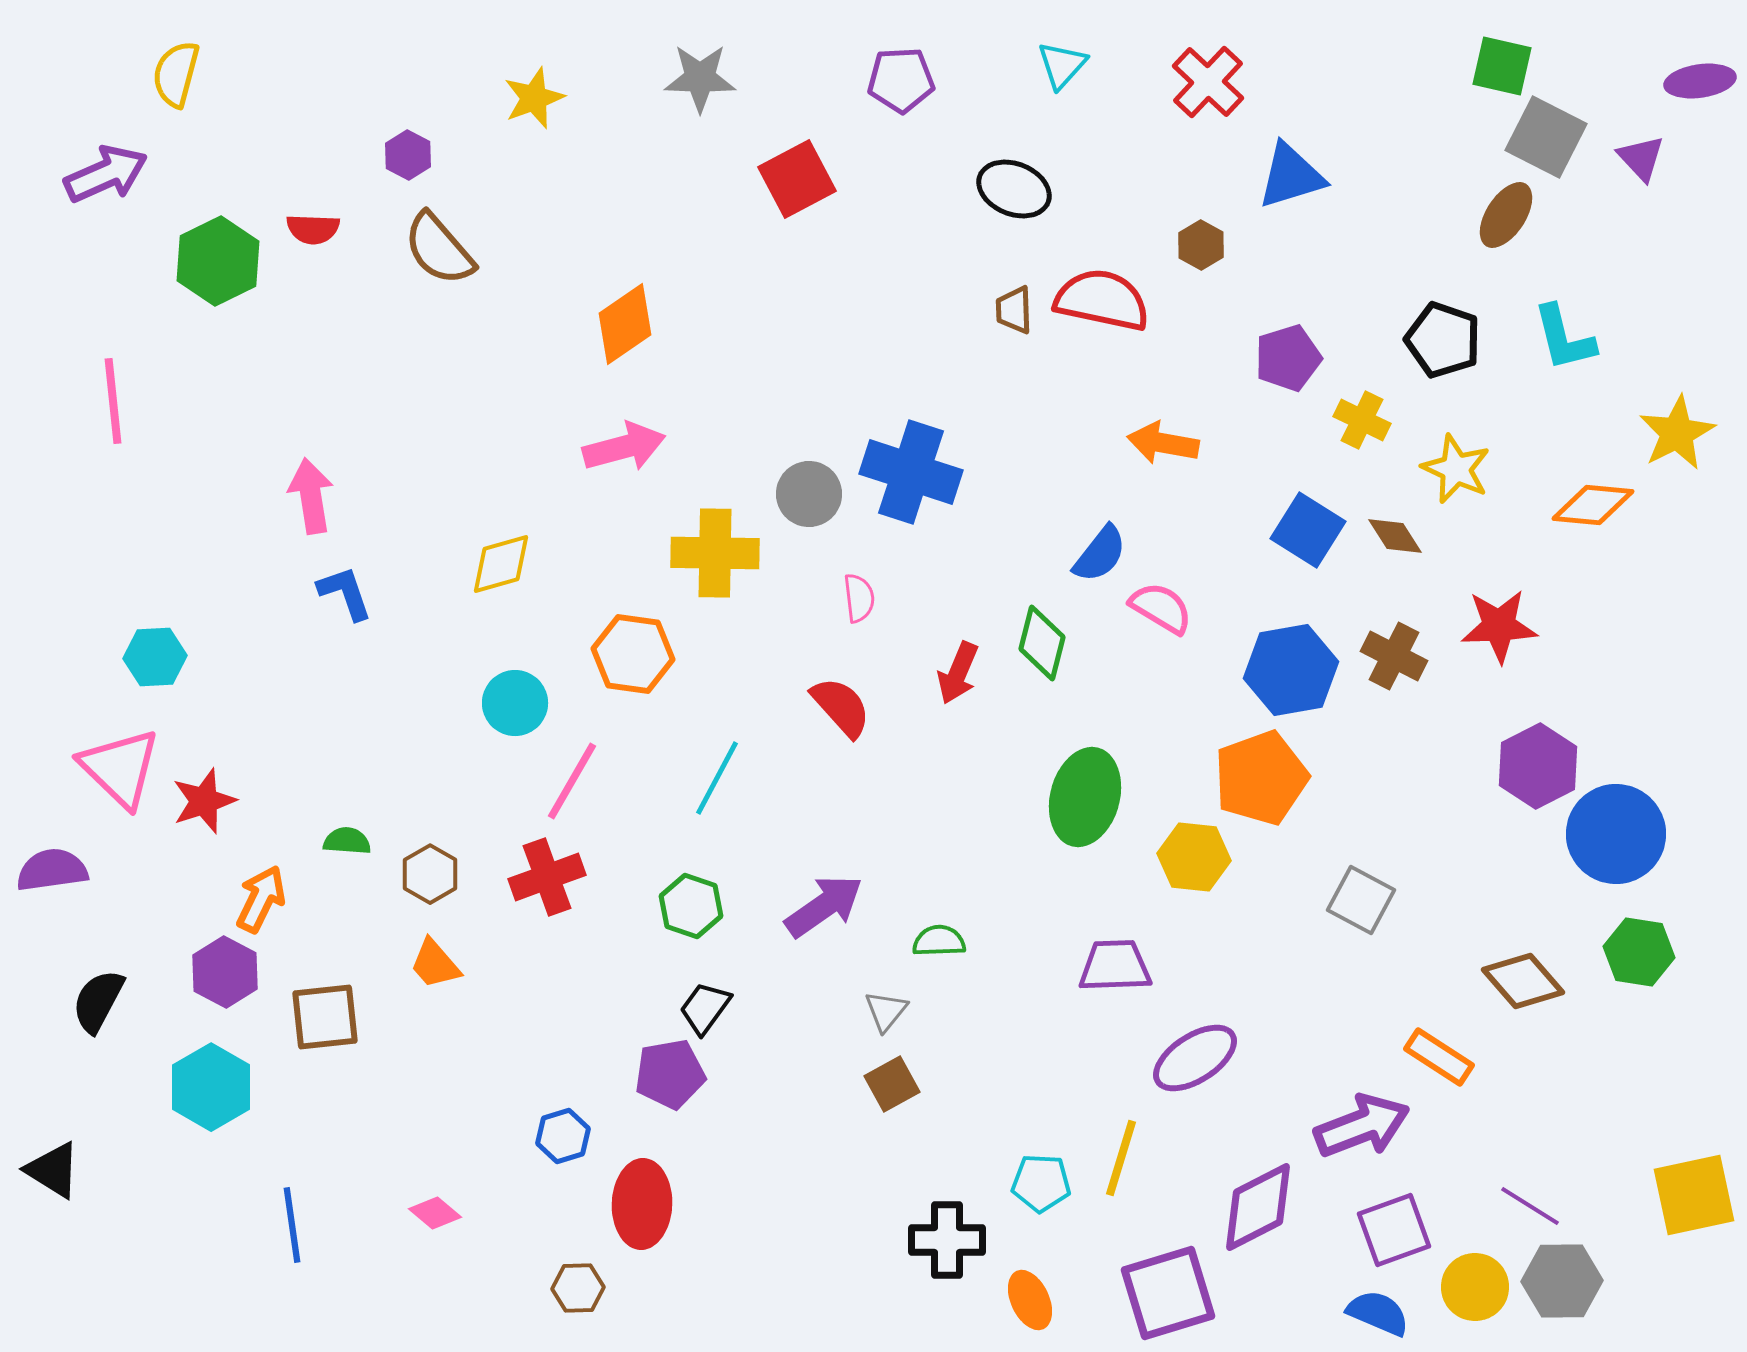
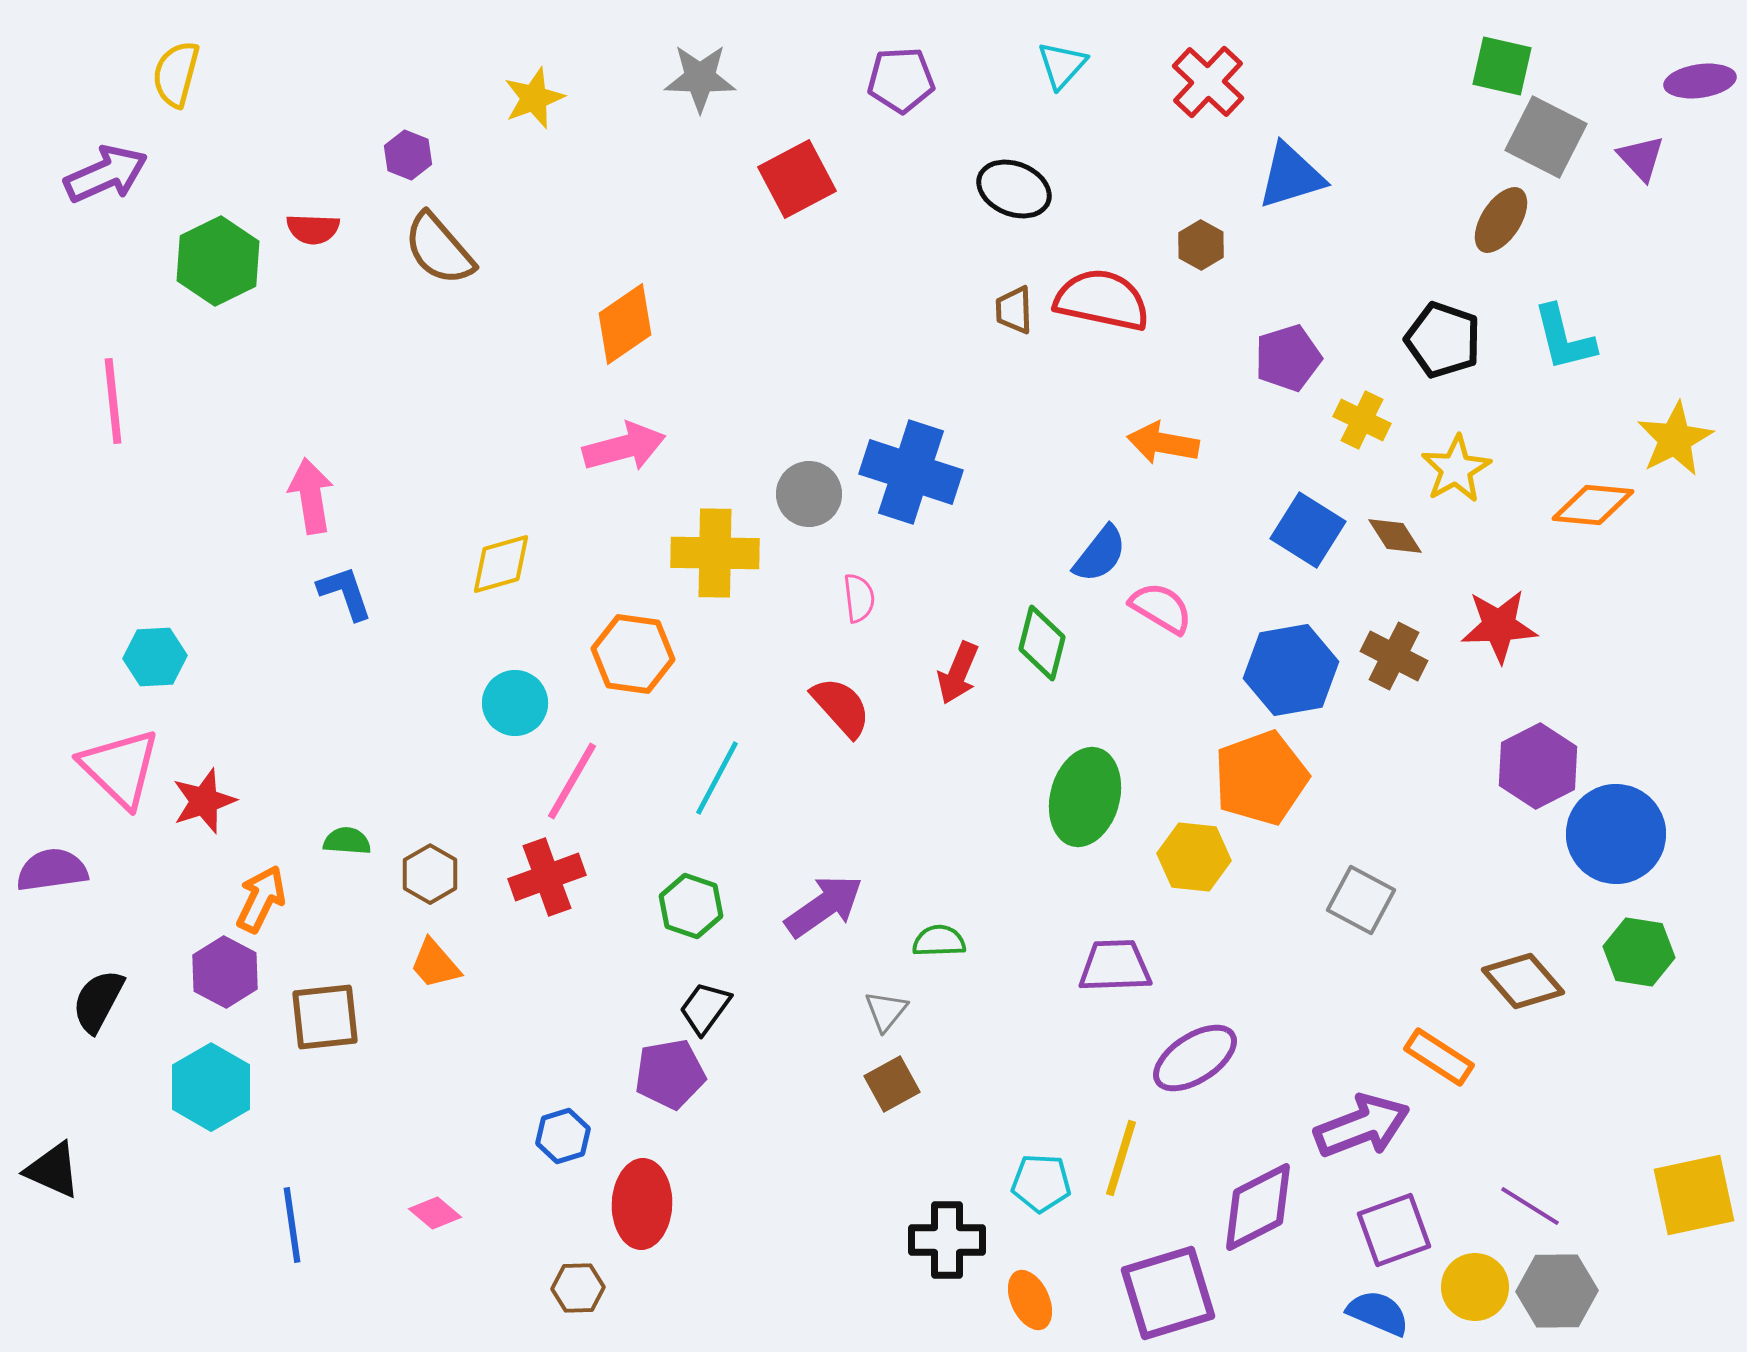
purple hexagon at (408, 155): rotated 6 degrees counterclockwise
brown ellipse at (1506, 215): moved 5 px left, 5 px down
yellow star at (1677, 433): moved 2 px left, 6 px down
yellow star at (1456, 469): rotated 18 degrees clockwise
black triangle at (53, 1170): rotated 8 degrees counterclockwise
gray hexagon at (1562, 1281): moved 5 px left, 10 px down
